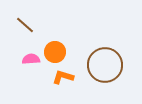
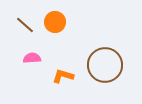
orange circle: moved 30 px up
pink semicircle: moved 1 px right, 1 px up
orange L-shape: moved 1 px up
